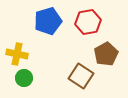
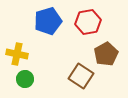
green circle: moved 1 px right, 1 px down
